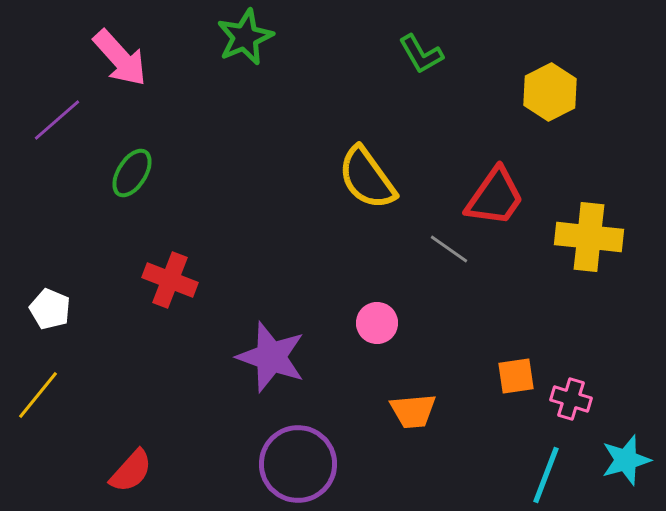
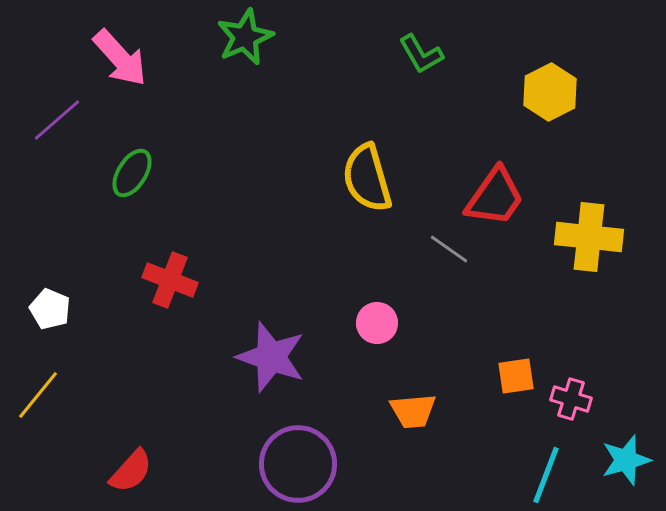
yellow semicircle: rotated 20 degrees clockwise
